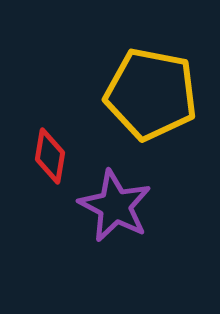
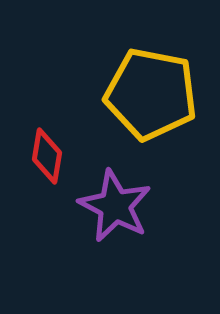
red diamond: moved 3 px left
